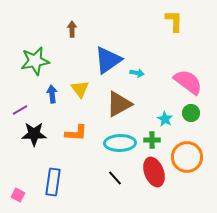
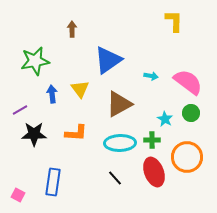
cyan arrow: moved 14 px right, 3 px down
